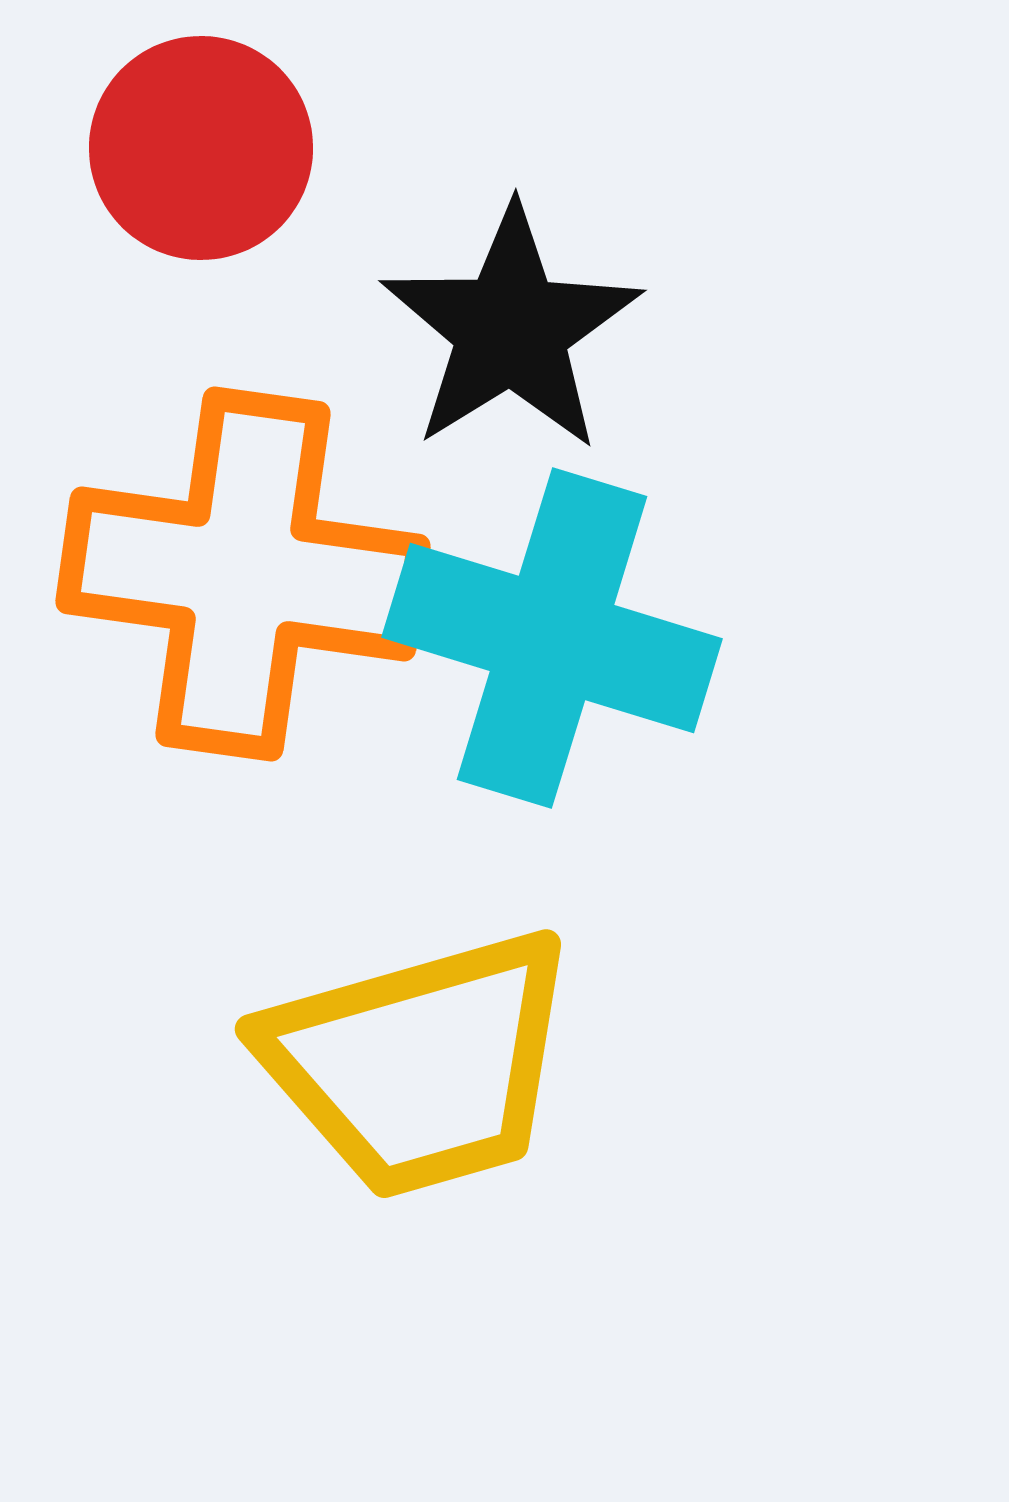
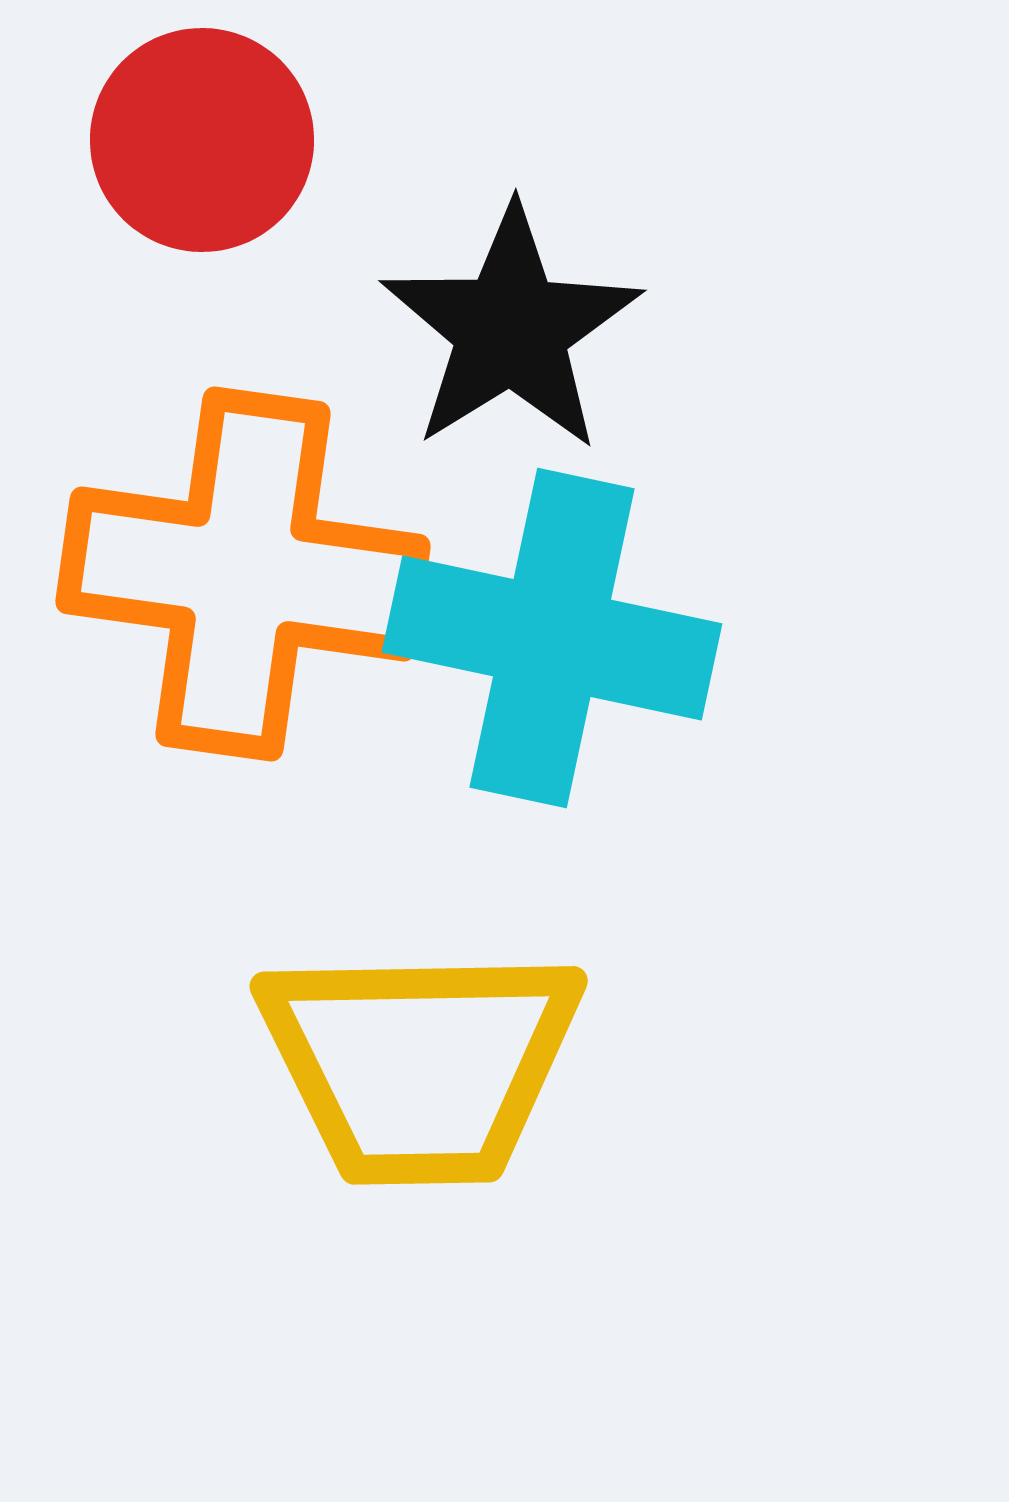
red circle: moved 1 px right, 8 px up
cyan cross: rotated 5 degrees counterclockwise
yellow trapezoid: rotated 15 degrees clockwise
